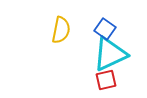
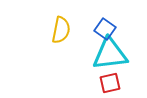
cyan triangle: rotated 18 degrees clockwise
red square: moved 4 px right, 3 px down
